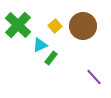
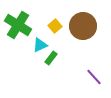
green cross: rotated 12 degrees counterclockwise
